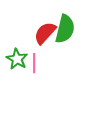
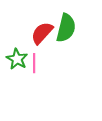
green semicircle: moved 1 px right, 1 px up
red semicircle: moved 3 px left
